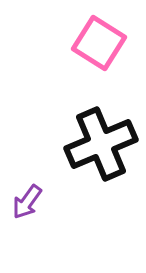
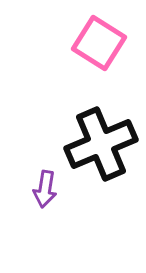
purple arrow: moved 18 px right, 13 px up; rotated 27 degrees counterclockwise
